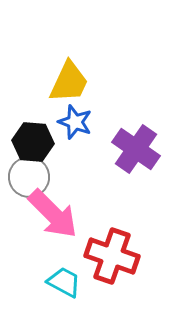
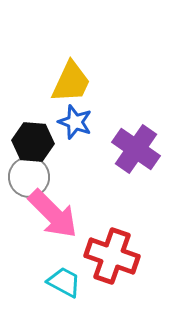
yellow trapezoid: moved 2 px right
